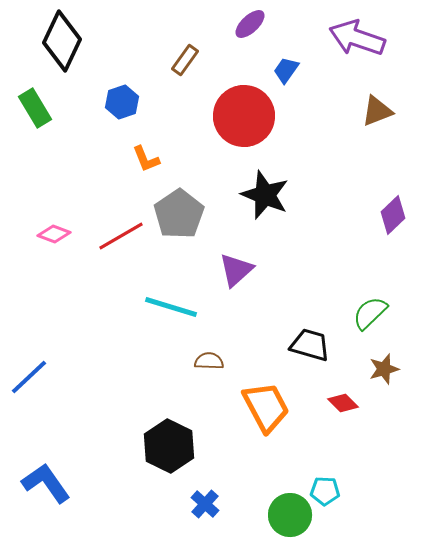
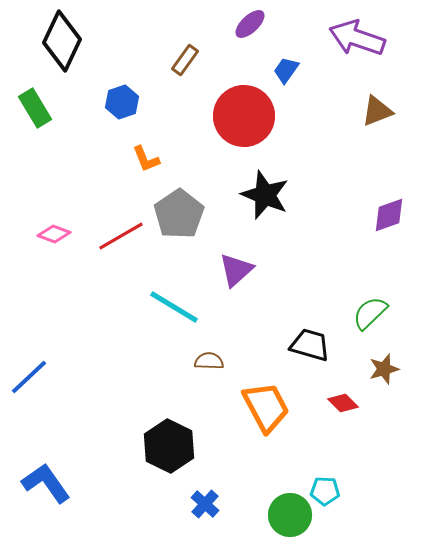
purple diamond: moved 4 px left; rotated 24 degrees clockwise
cyan line: moved 3 px right; rotated 14 degrees clockwise
